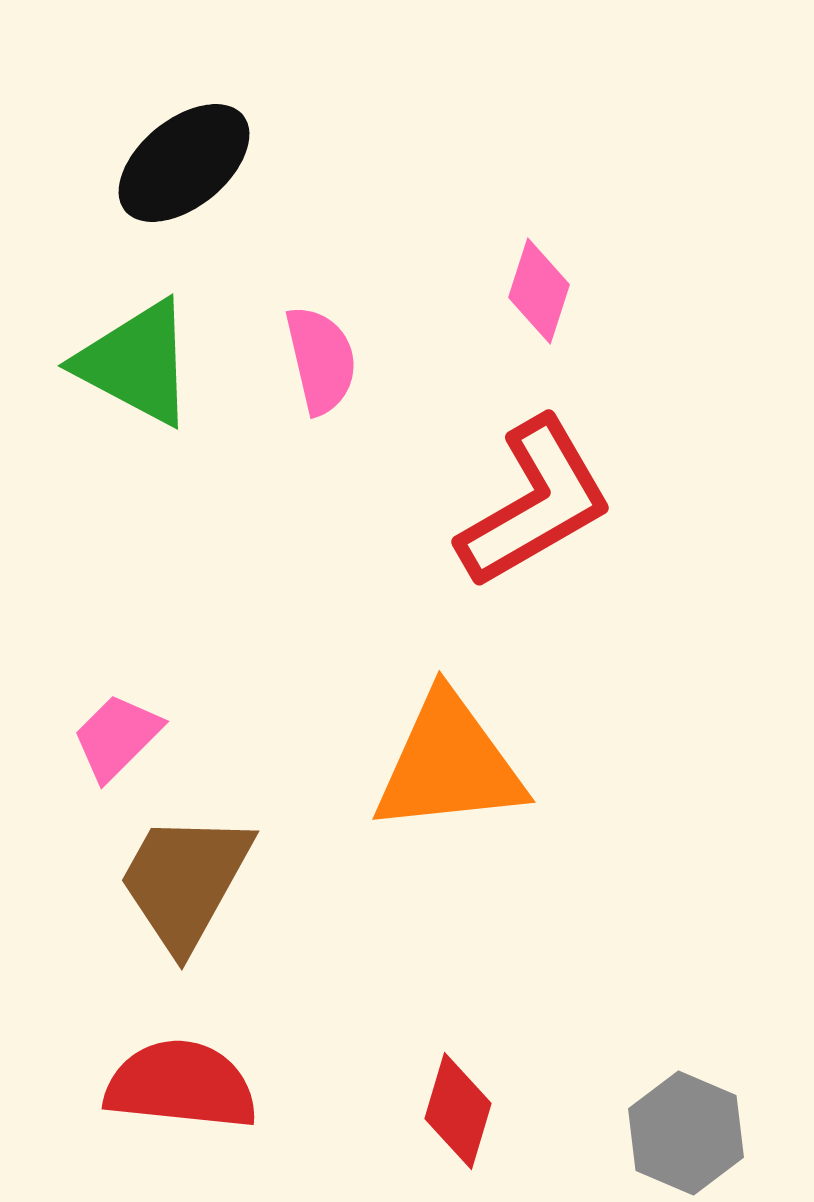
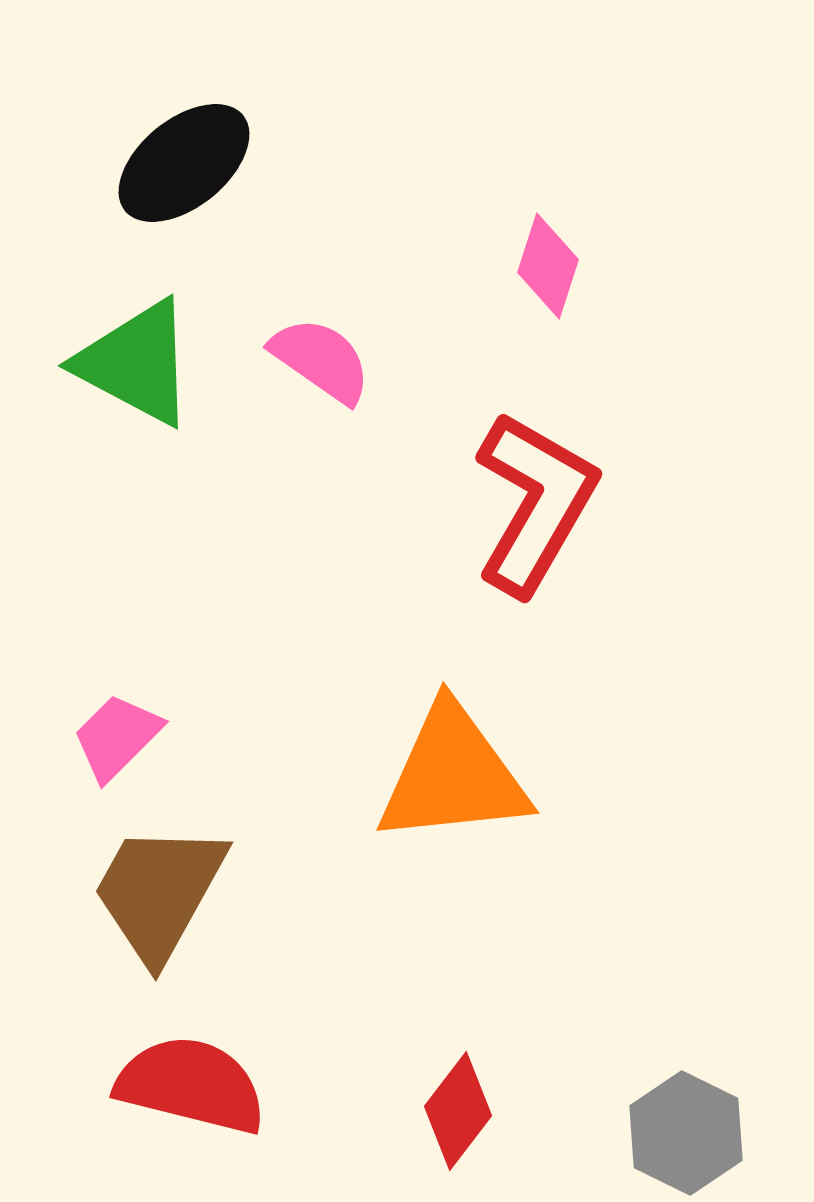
pink diamond: moved 9 px right, 25 px up
pink semicircle: rotated 42 degrees counterclockwise
red L-shape: rotated 30 degrees counterclockwise
orange triangle: moved 4 px right, 11 px down
brown trapezoid: moved 26 px left, 11 px down
red semicircle: moved 10 px right; rotated 8 degrees clockwise
red diamond: rotated 21 degrees clockwise
gray hexagon: rotated 3 degrees clockwise
